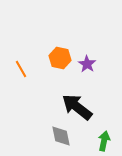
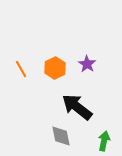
orange hexagon: moved 5 px left, 10 px down; rotated 20 degrees clockwise
